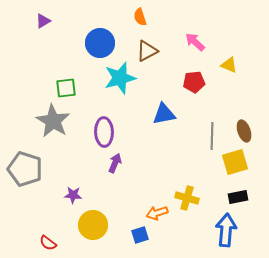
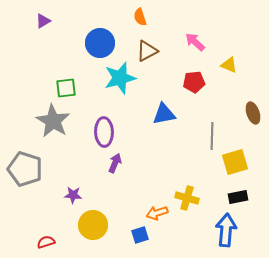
brown ellipse: moved 9 px right, 18 px up
red semicircle: moved 2 px left, 1 px up; rotated 126 degrees clockwise
